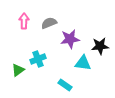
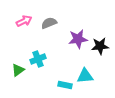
pink arrow: rotated 63 degrees clockwise
purple star: moved 8 px right
cyan triangle: moved 2 px right, 13 px down; rotated 12 degrees counterclockwise
cyan rectangle: rotated 24 degrees counterclockwise
